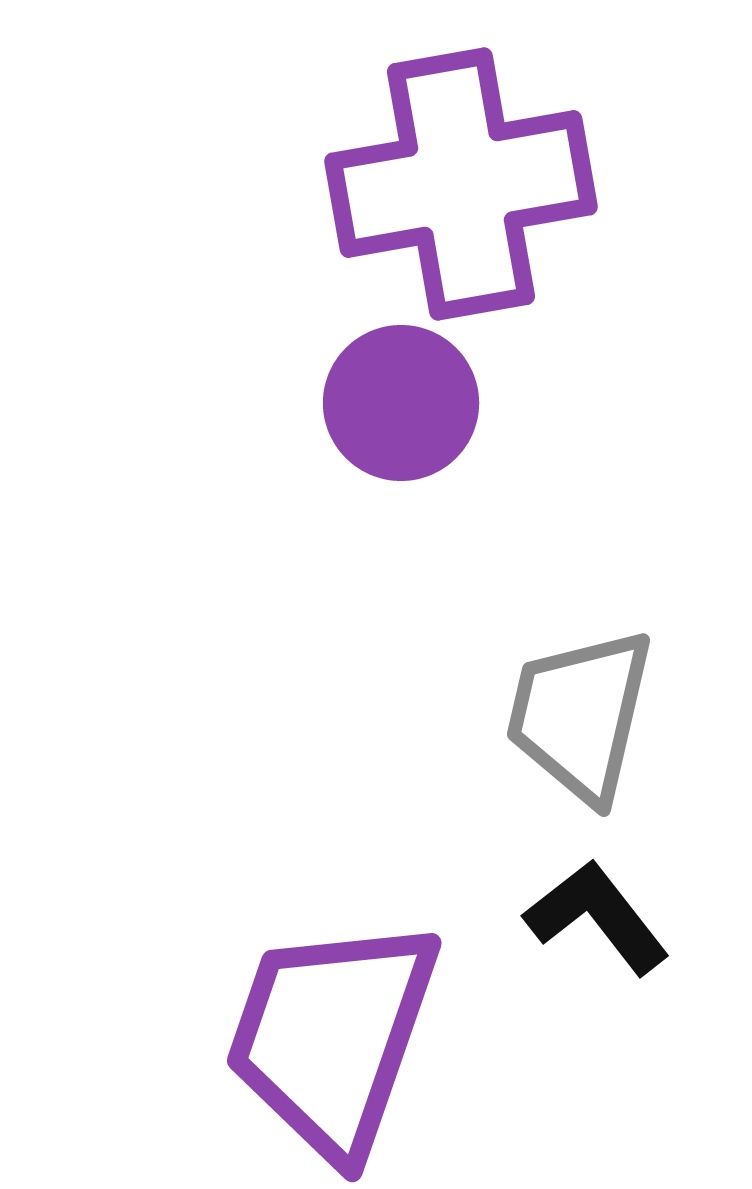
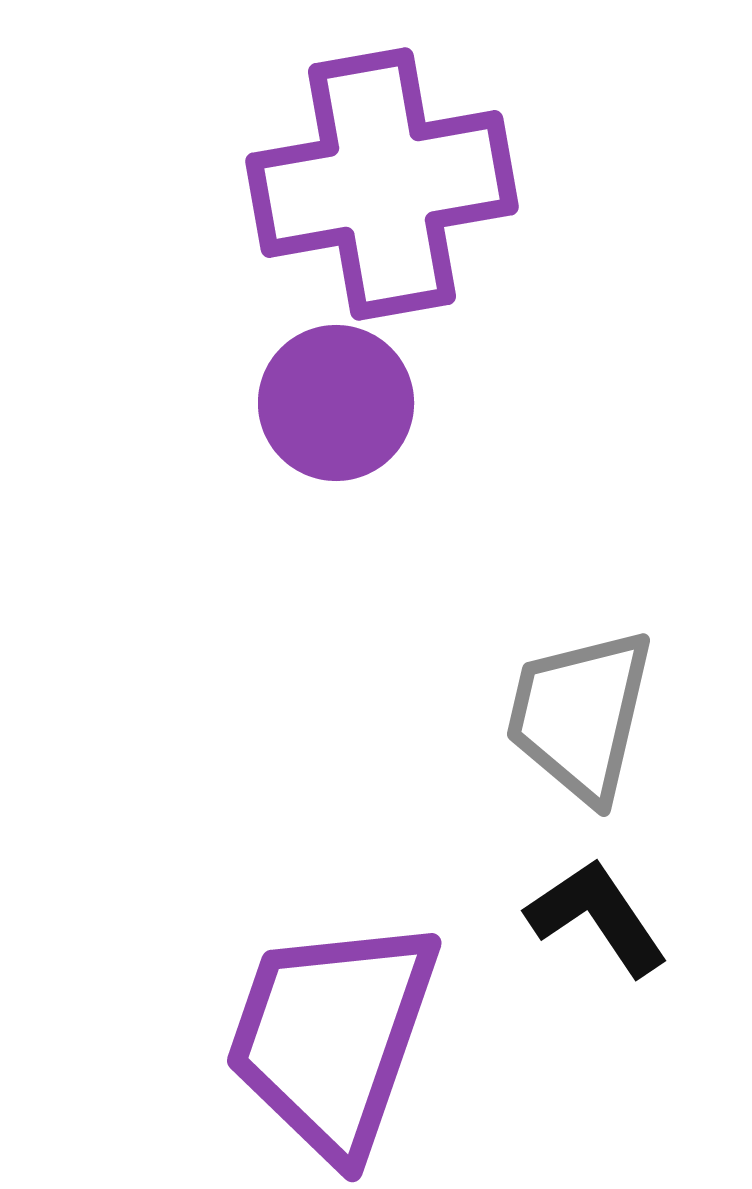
purple cross: moved 79 px left
purple circle: moved 65 px left
black L-shape: rotated 4 degrees clockwise
